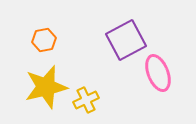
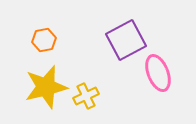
yellow cross: moved 4 px up
